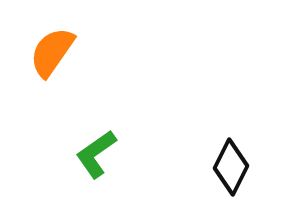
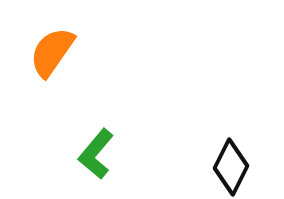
green L-shape: rotated 15 degrees counterclockwise
